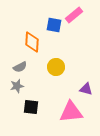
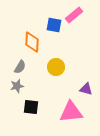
gray semicircle: rotated 32 degrees counterclockwise
